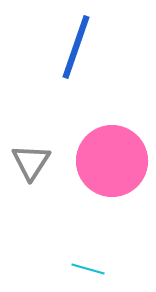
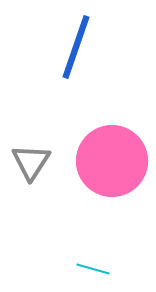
cyan line: moved 5 px right
